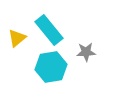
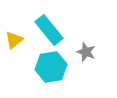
yellow triangle: moved 3 px left, 2 px down
gray star: rotated 24 degrees clockwise
